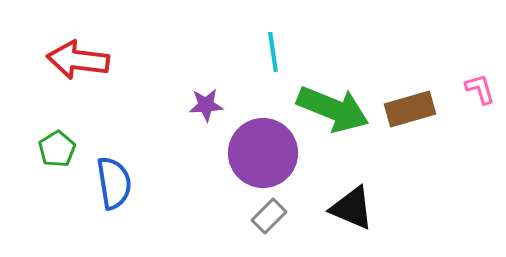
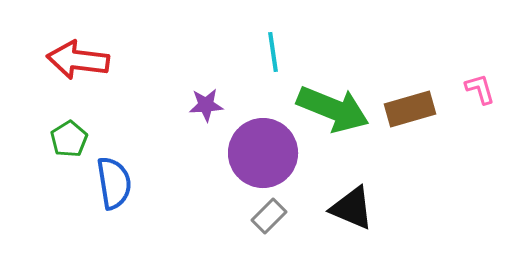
green pentagon: moved 12 px right, 10 px up
